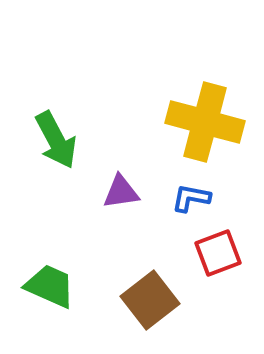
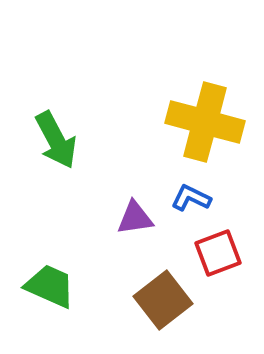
purple triangle: moved 14 px right, 26 px down
blue L-shape: rotated 15 degrees clockwise
brown square: moved 13 px right
